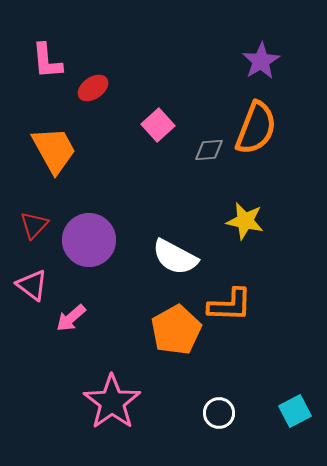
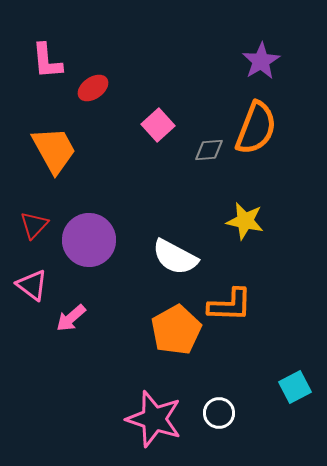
pink star: moved 42 px right, 17 px down; rotated 18 degrees counterclockwise
cyan square: moved 24 px up
